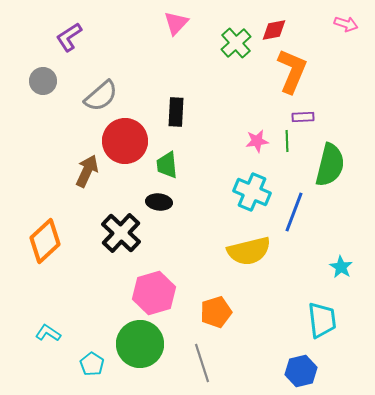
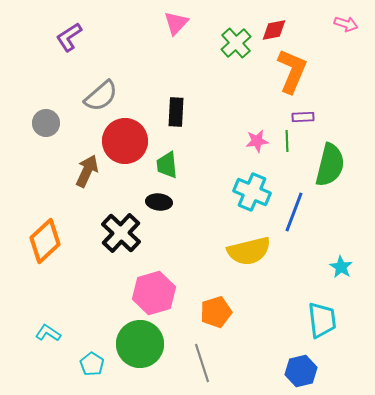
gray circle: moved 3 px right, 42 px down
